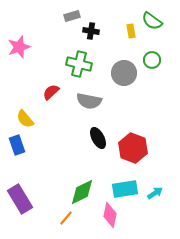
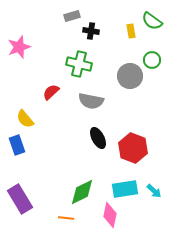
gray circle: moved 6 px right, 3 px down
gray semicircle: moved 2 px right
cyan arrow: moved 1 px left, 2 px up; rotated 77 degrees clockwise
orange line: rotated 56 degrees clockwise
